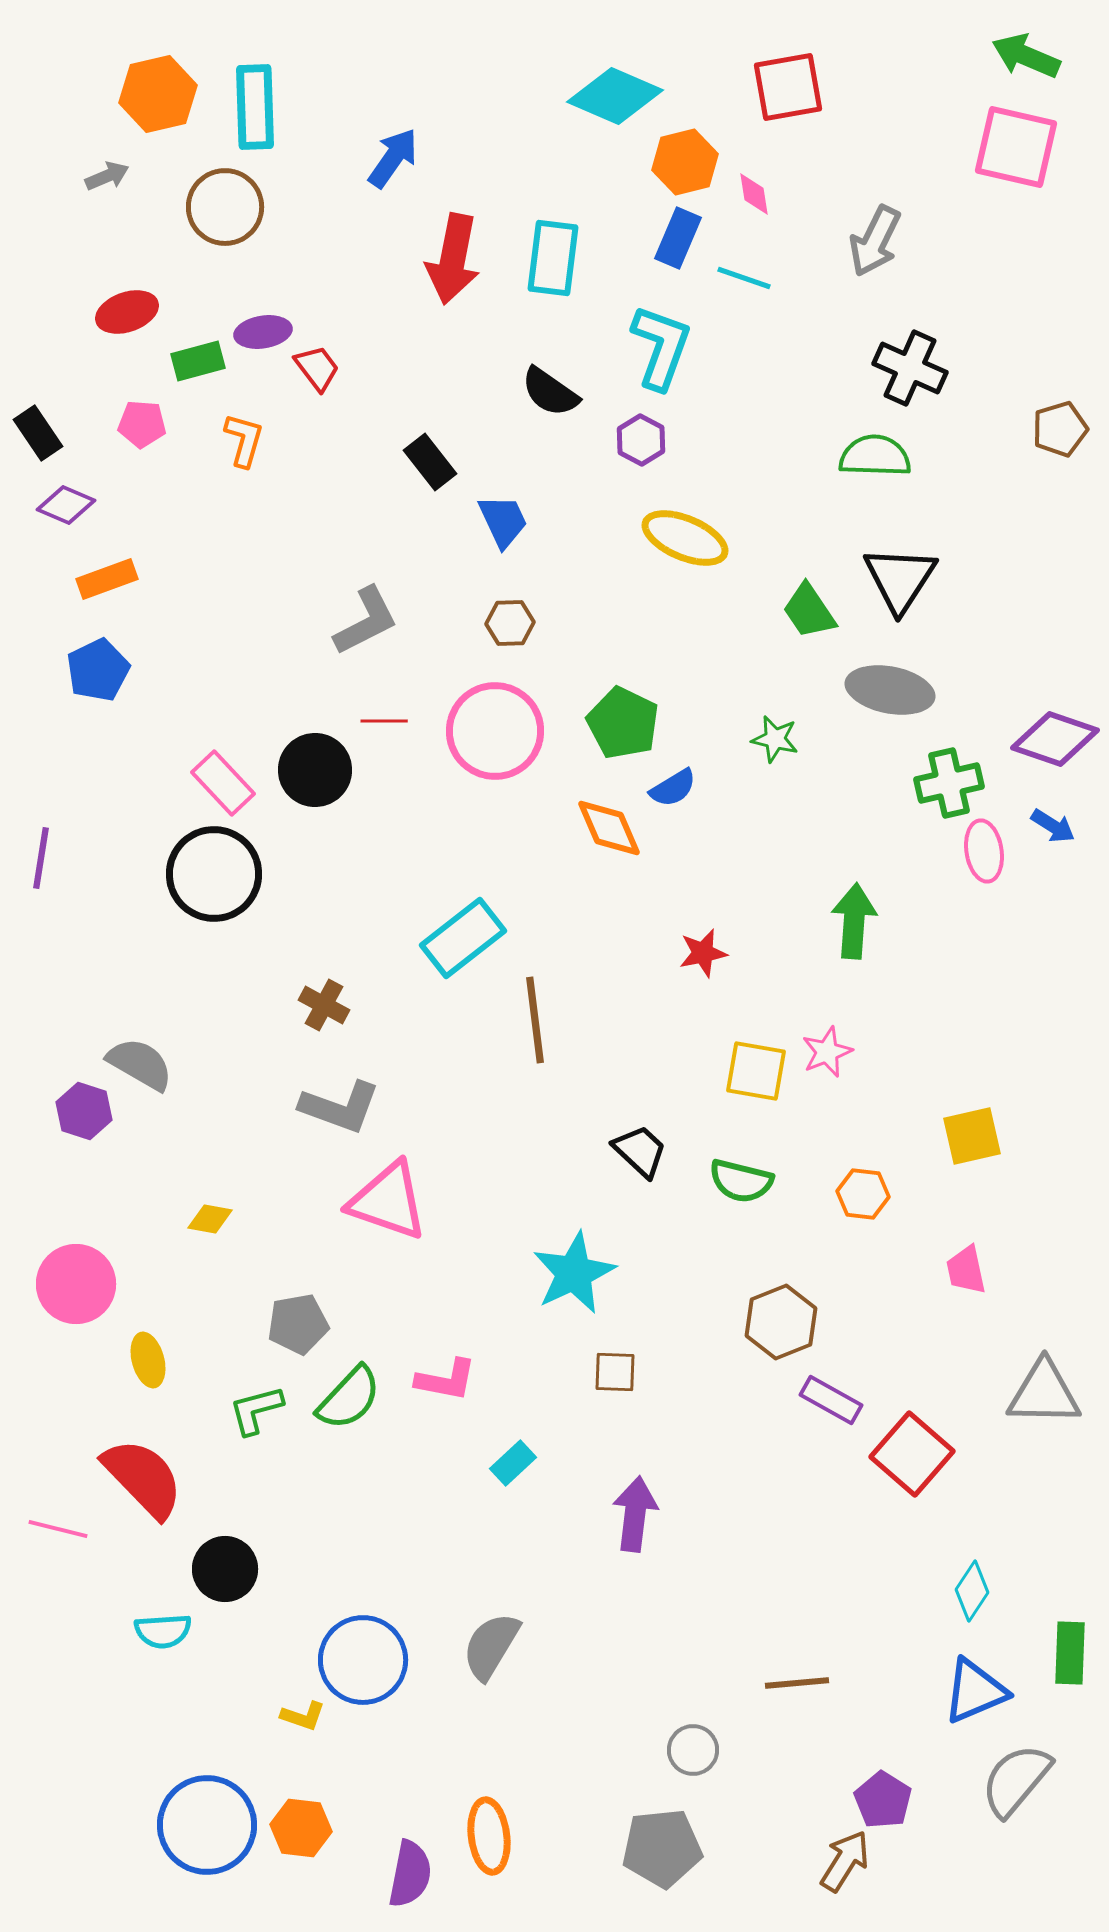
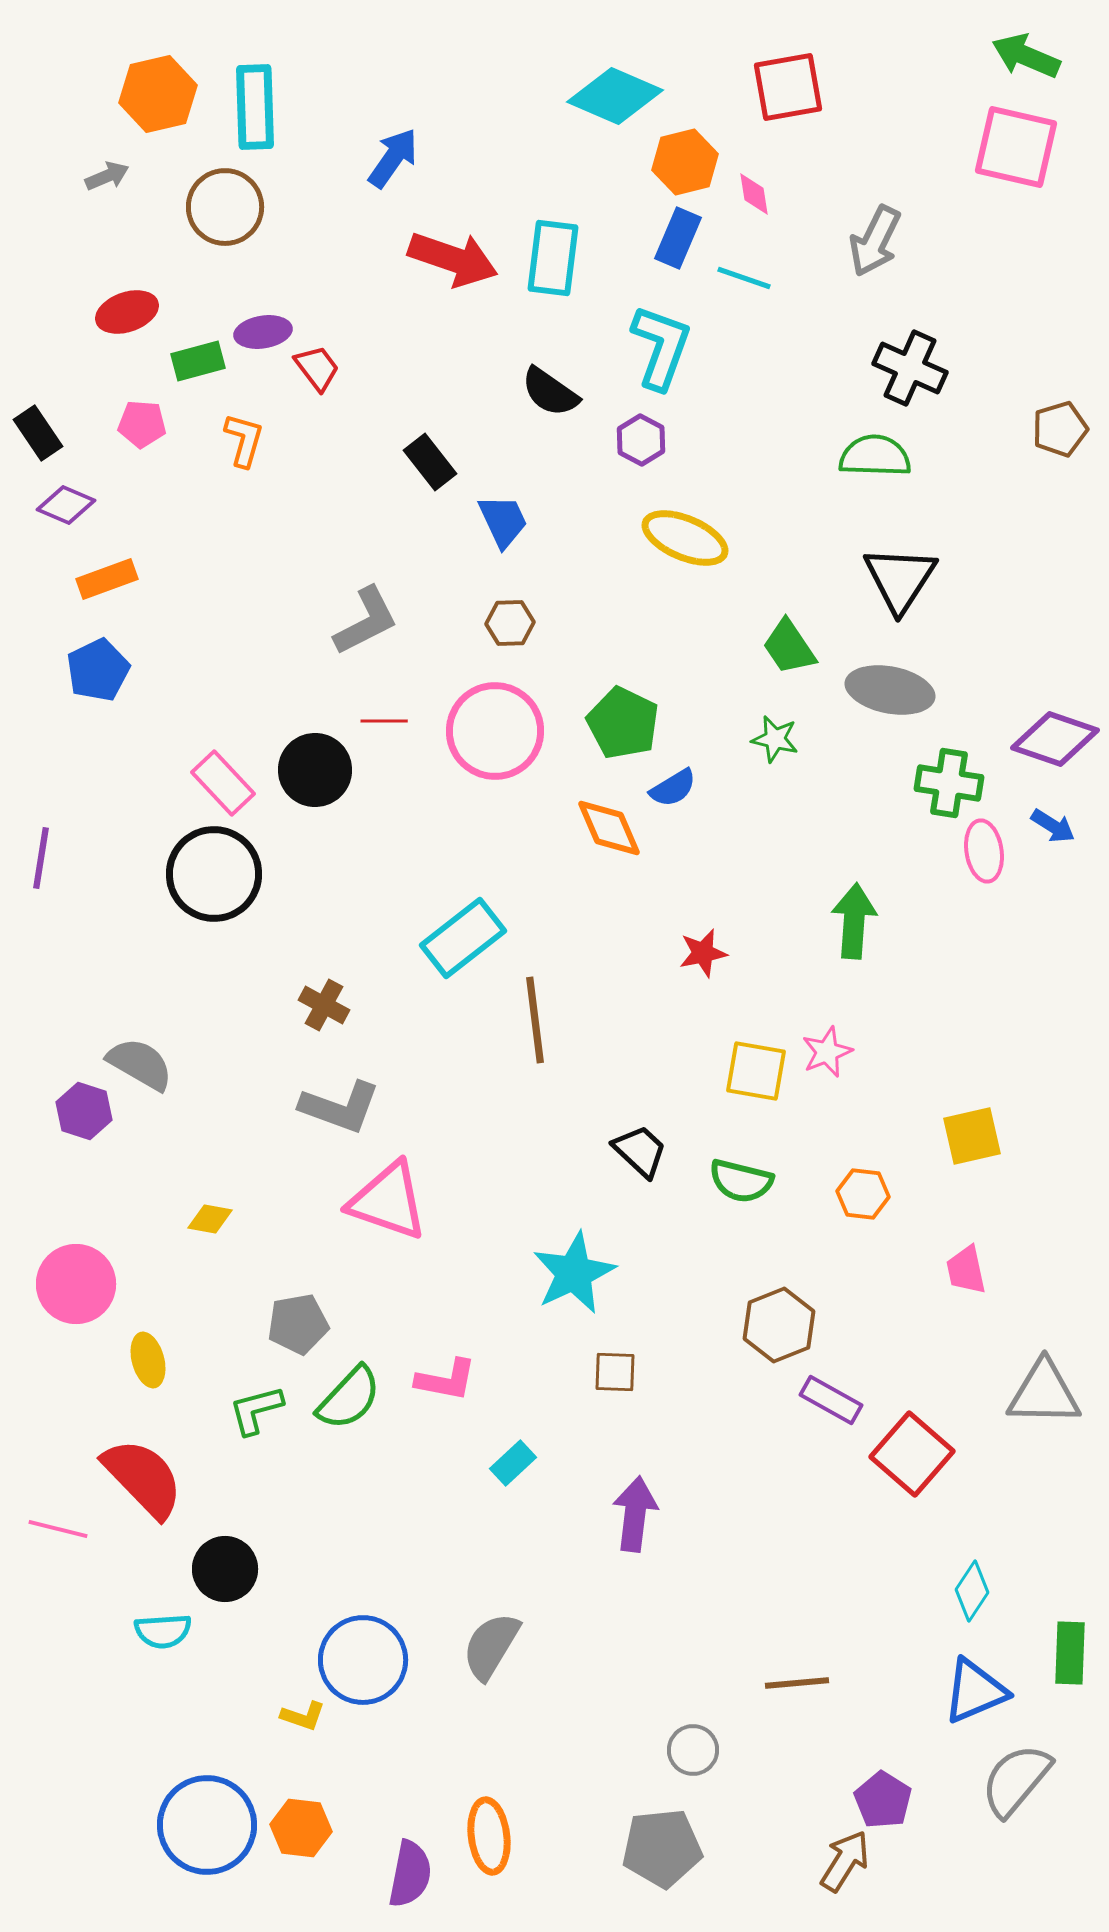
red arrow at (453, 259): rotated 82 degrees counterclockwise
green trapezoid at (809, 611): moved 20 px left, 36 px down
green cross at (949, 783): rotated 22 degrees clockwise
brown hexagon at (781, 1322): moved 2 px left, 3 px down
